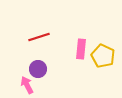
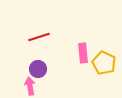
pink rectangle: moved 2 px right, 4 px down; rotated 12 degrees counterclockwise
yellow pentagon: moved 1 px right, 7 px down
pink arrow: moved 3 px right, 1 px down; rotated 18 degrees clockwise
